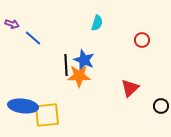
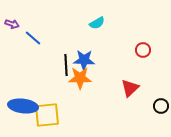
cyan semicircle: rotated 42 degrees clockwise
red circle: moved 1 px right, 10 px down
blue star: rotated 20 degrees counterclockwise
orange star: moved 1 px right, 2 px down
